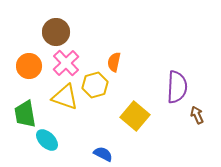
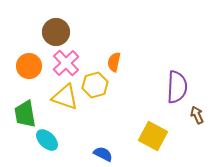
yellow square: moved 18 px right, 20 px down; rotated 12 degrees counterclockwise
